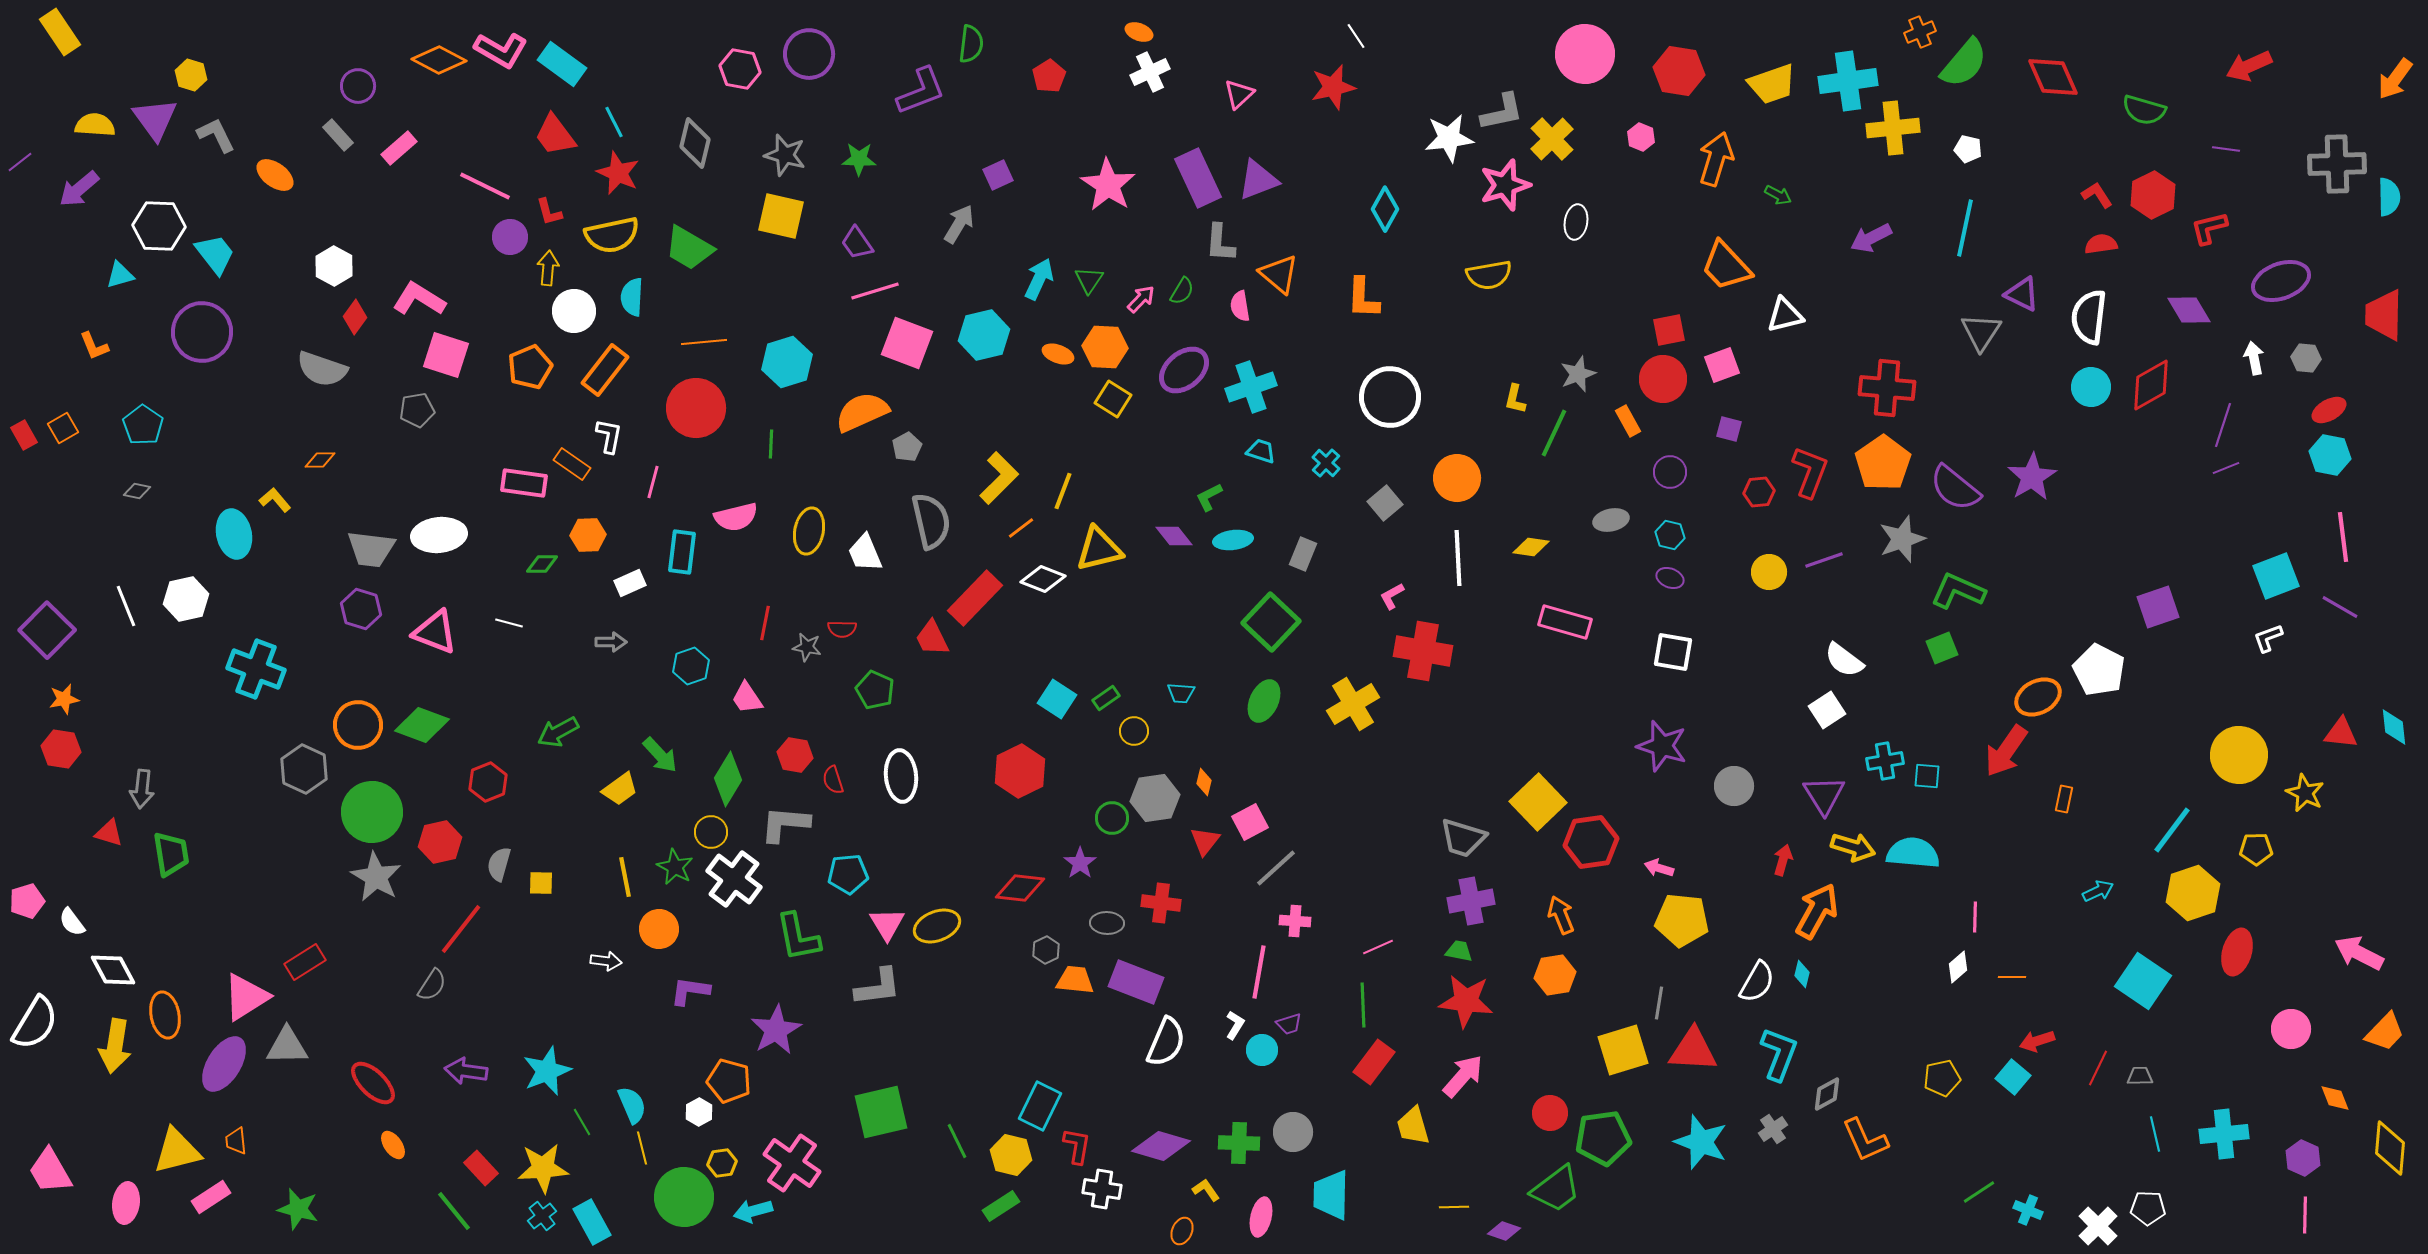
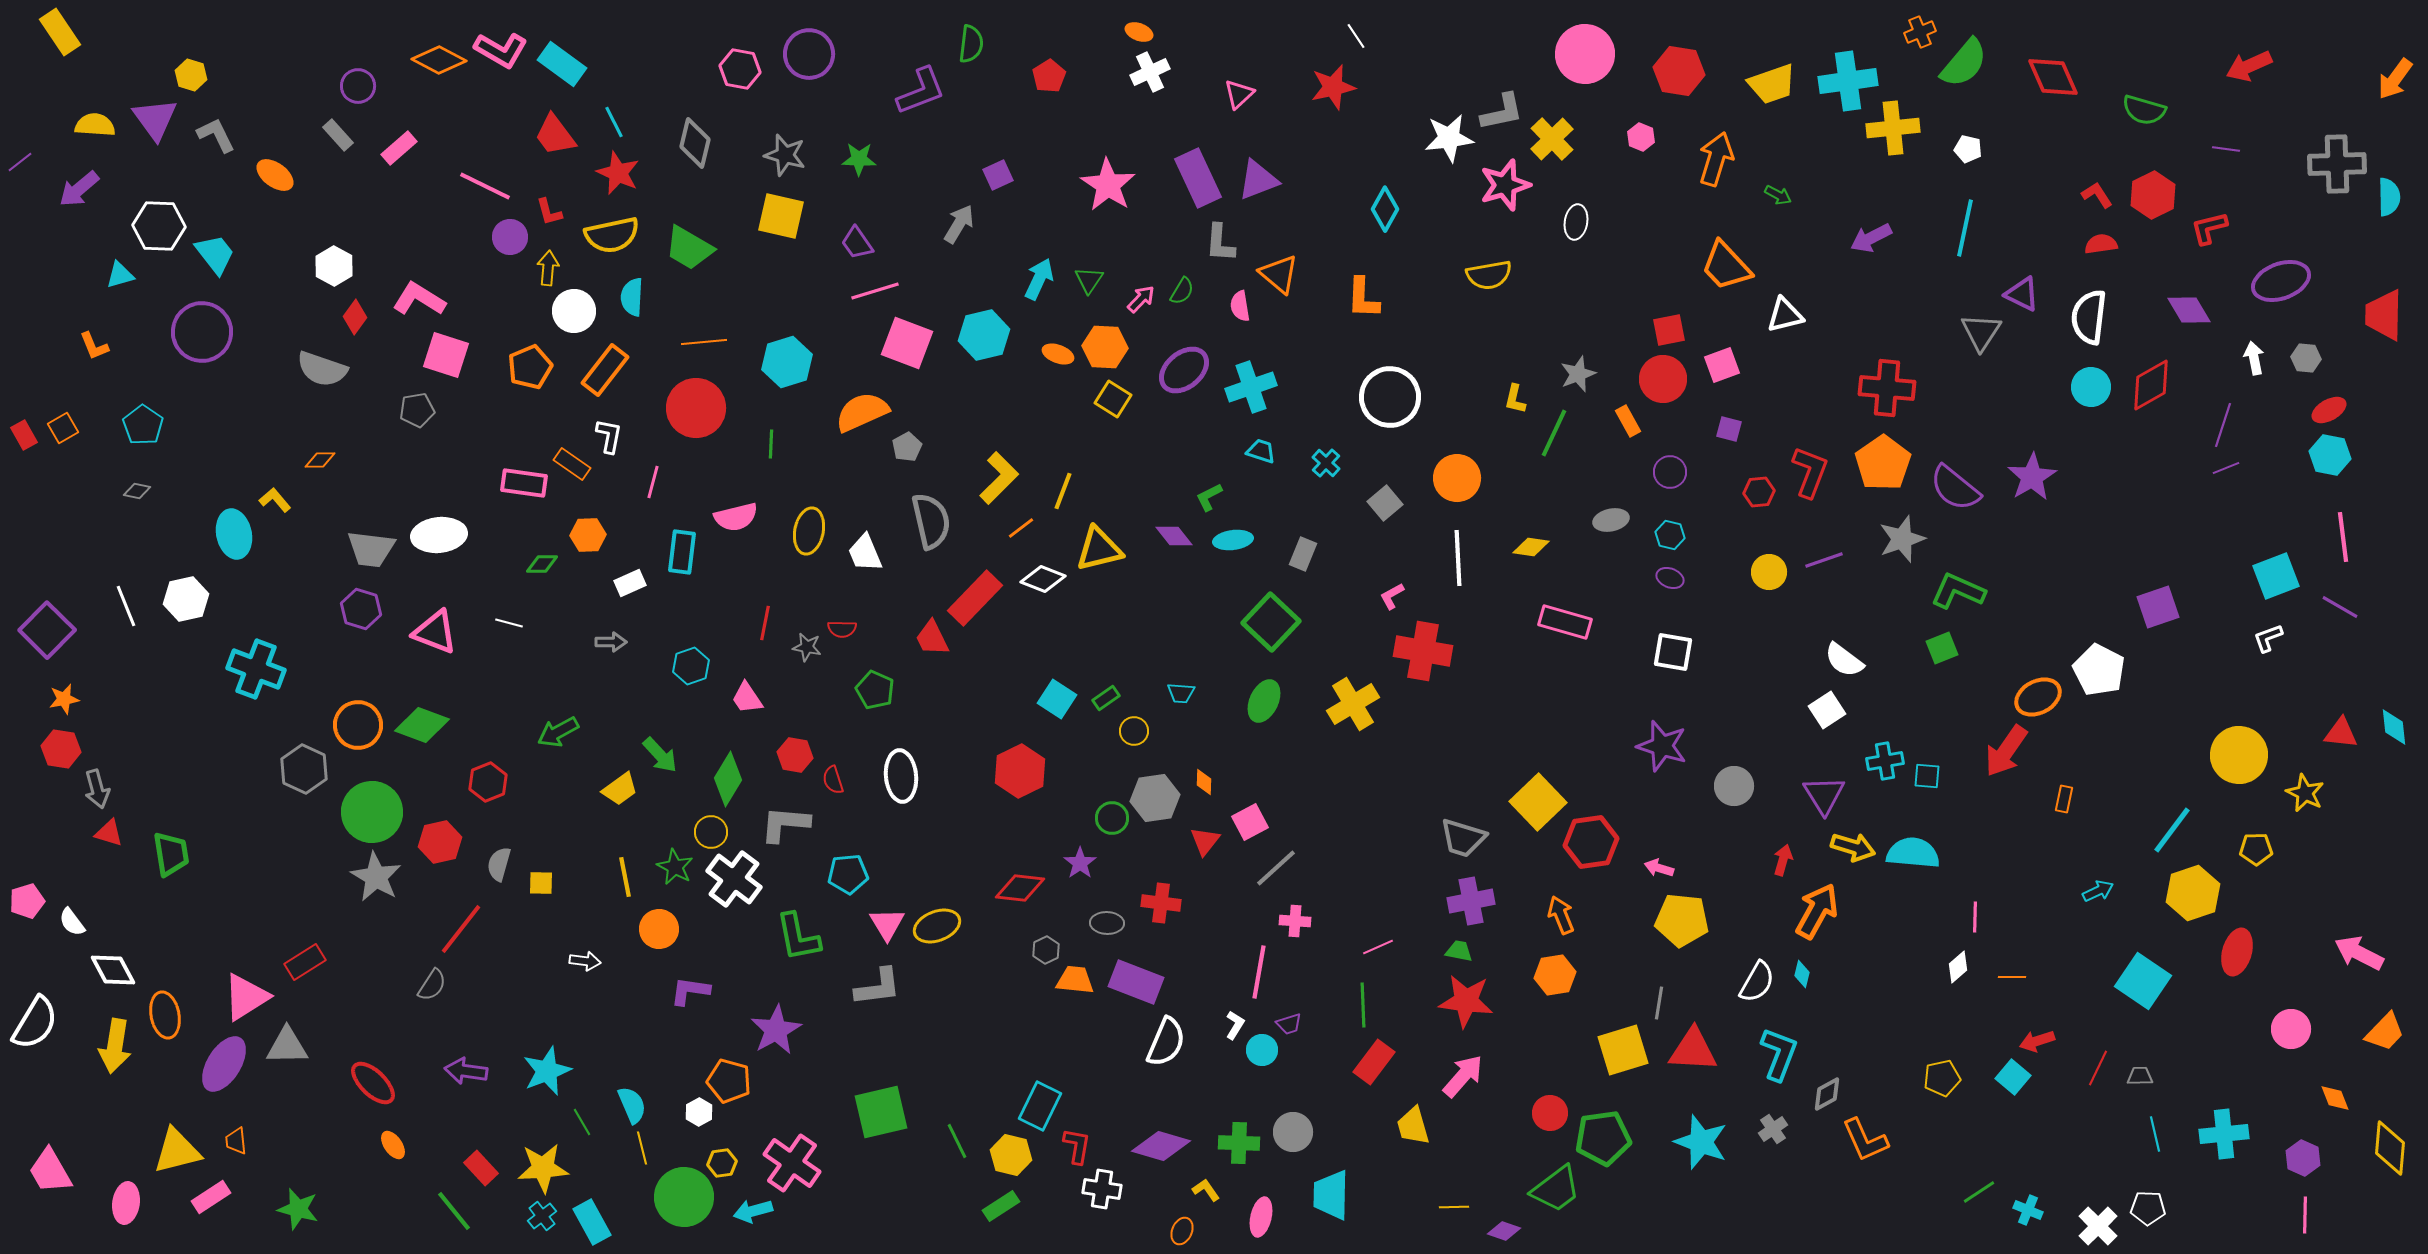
orange diamond at (1204, 782): rotated 12 degrees counterclockwise
gray arrow at (142, 789): moved 45 px left; rotated 21 degrees counterclockwise
white arrow at (606, 961): moved 21 px left
